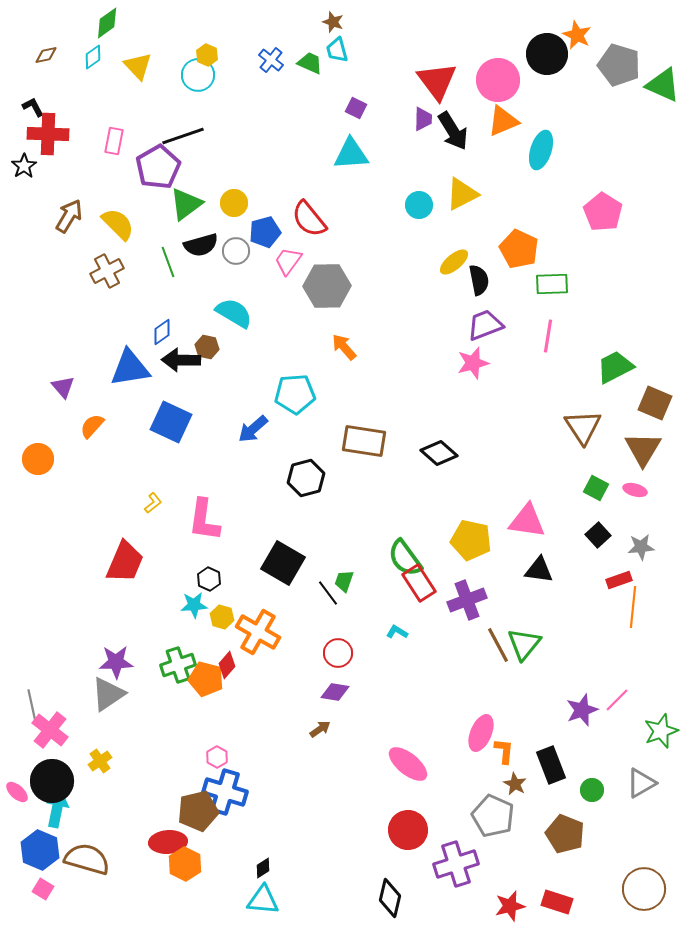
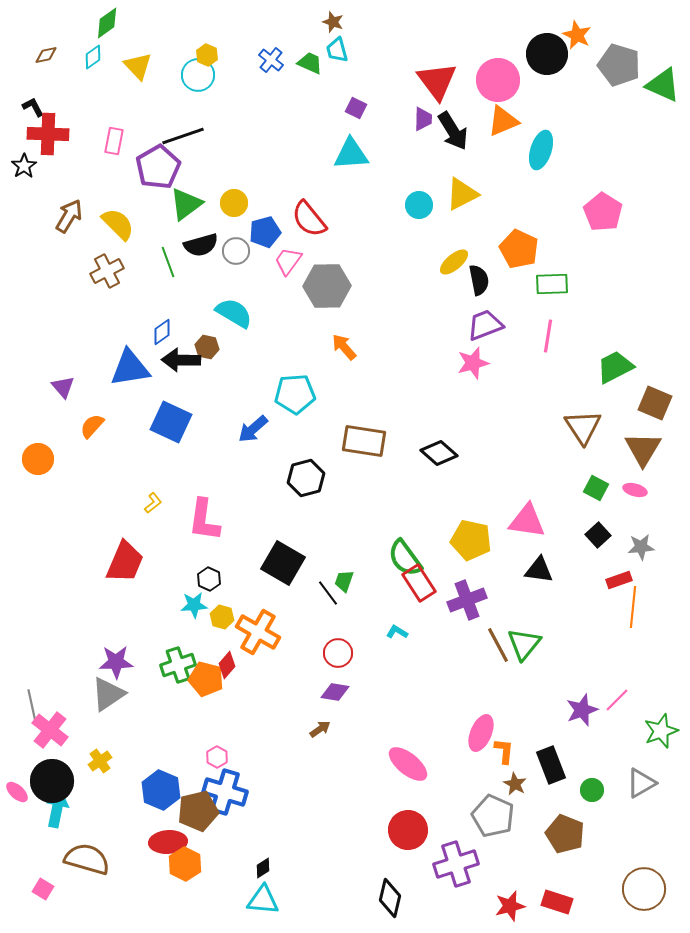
blue hexagon at (40, 850): moved 121 px right, 60 px up
